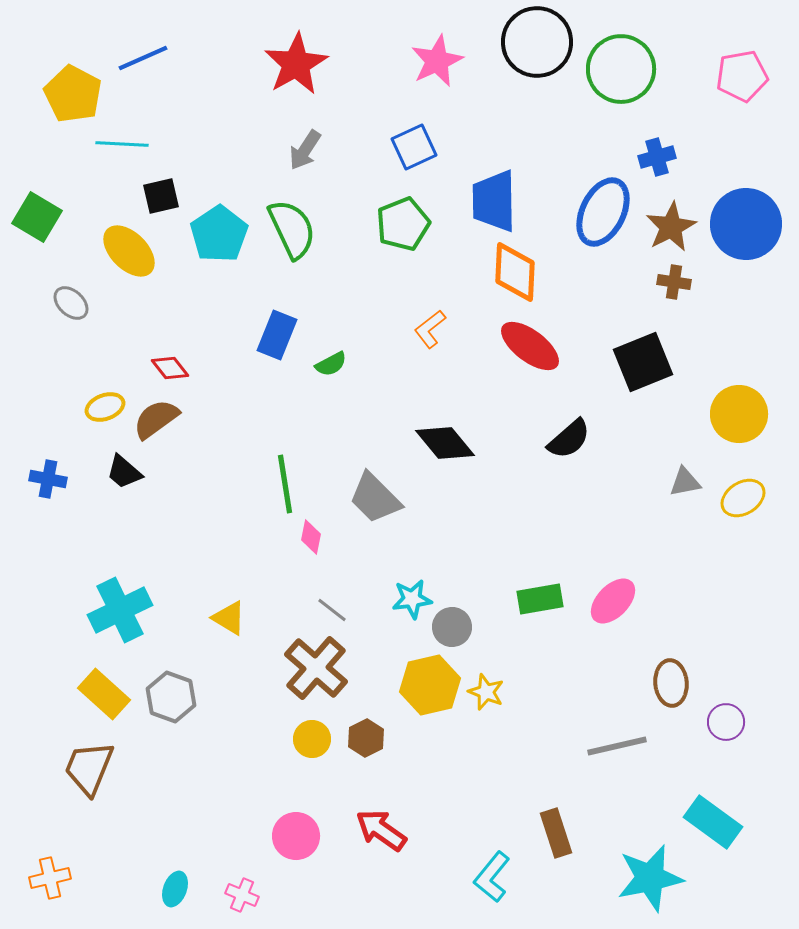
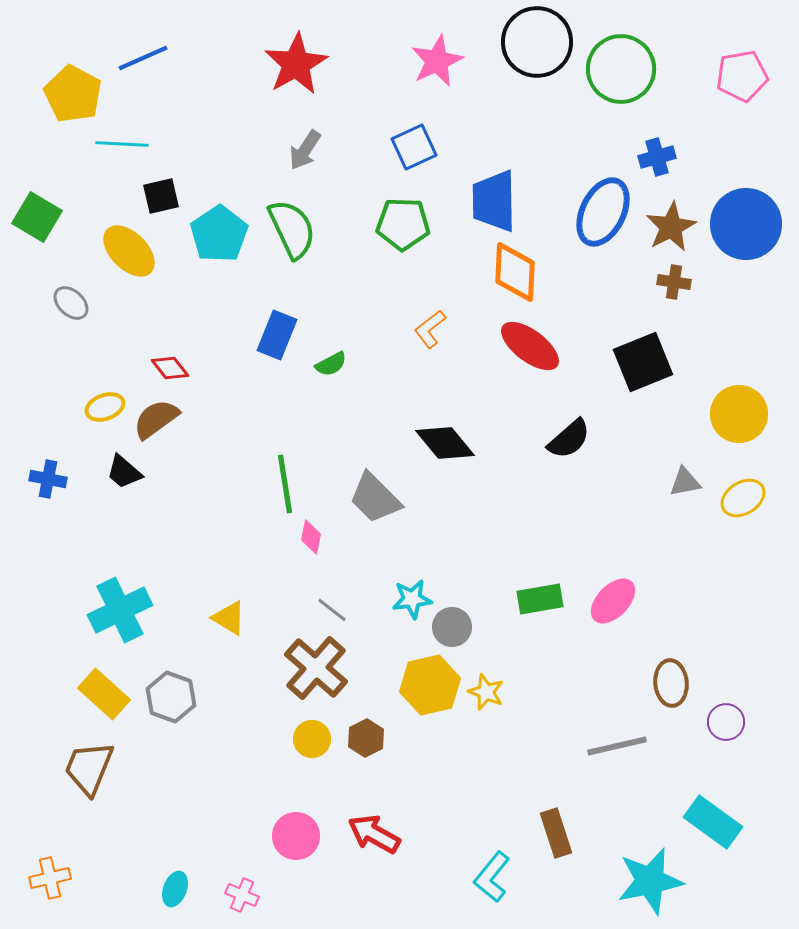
green pentagon at (403, 224): rotated 24 degrees clockwise
red arrow at (381, 830): moved 7 px left, 4 px down; rotated 6 degrees counterclockwise
cyan star at (650, 878): moved 3 px down
